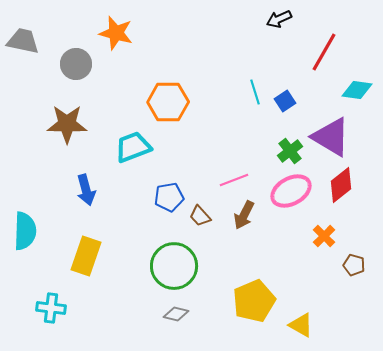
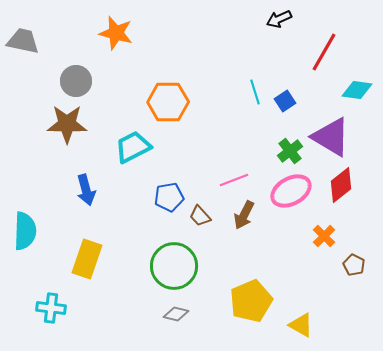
gray circle: moved 17 px down
cyan trapezoid: rotated 6 degrees counterclockwise
yellow rectangle: moved 1 px right, 3 px down
brown pentagon: rotated 10 degrees clockwise
yellow pentagon: moved 3 px left
